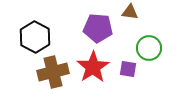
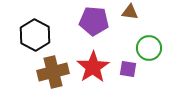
purple pentagon: moved 4 px left, 7 px up
black hexagon: moved 2 px up
